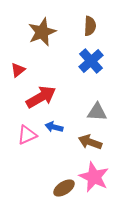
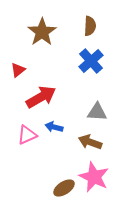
brown star: rotated 12 degrees counterclockwise
